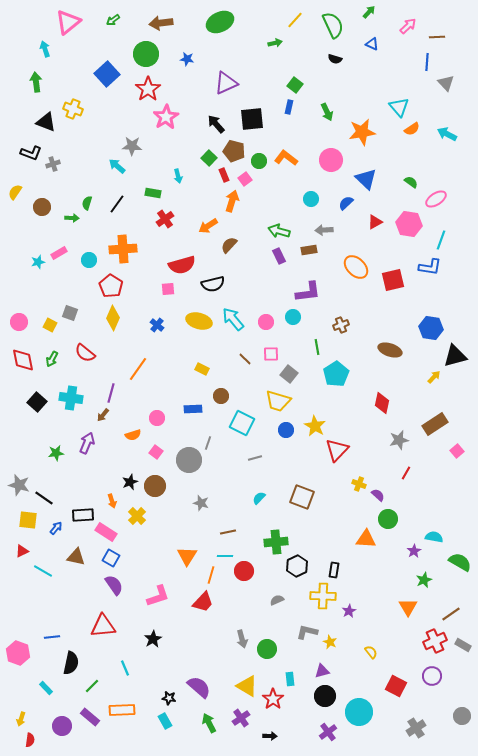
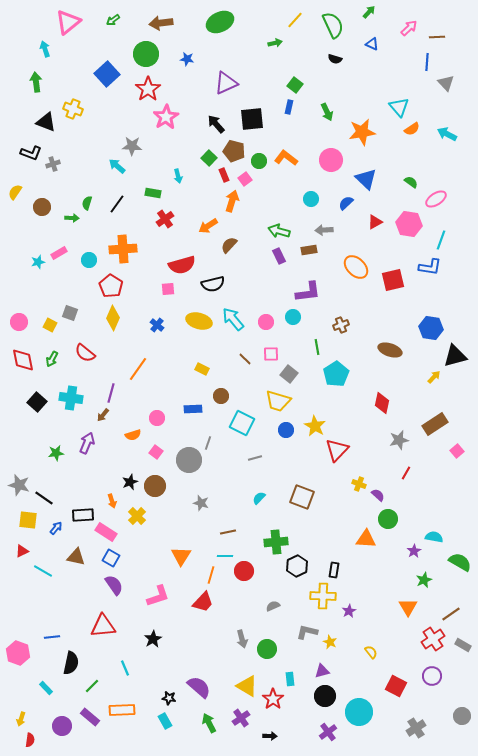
pink arrow at (408, 26): moved 1 px right, 2 px down
orange triangle at (187, 556): moved 6 px left
gray semicircle at (277, 600): moved 4 px left, 6 px down
red cross at (435, 641): moved 2 px left, 2 px up; rotated 10 degrees counterclockwise
